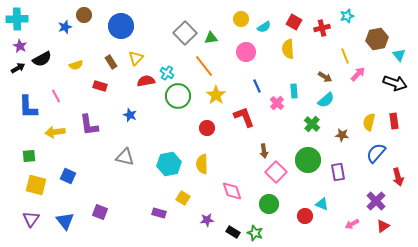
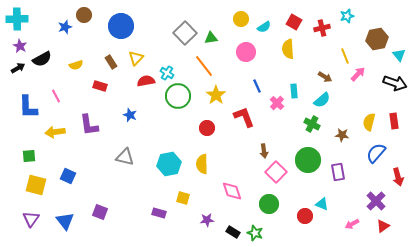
cyan semicircle at (326, 100): moved 4 px left
green cross at (312, 124): rotated 14 degrees counterclockwise
yellow square at (183, 198): rotated 16 degrees counterclockwise
